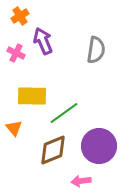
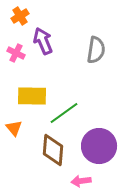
brown diamond: rotated 64 degrees counterclockwise
